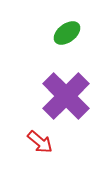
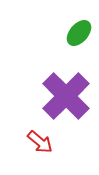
green ellipse: moved 12 px right; rotated 12 degrees counterclockwise
